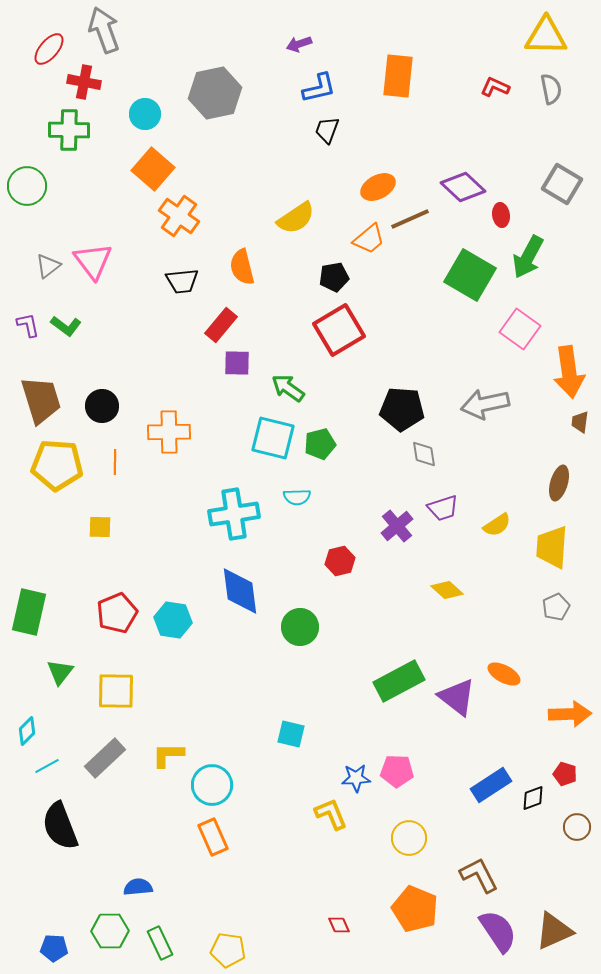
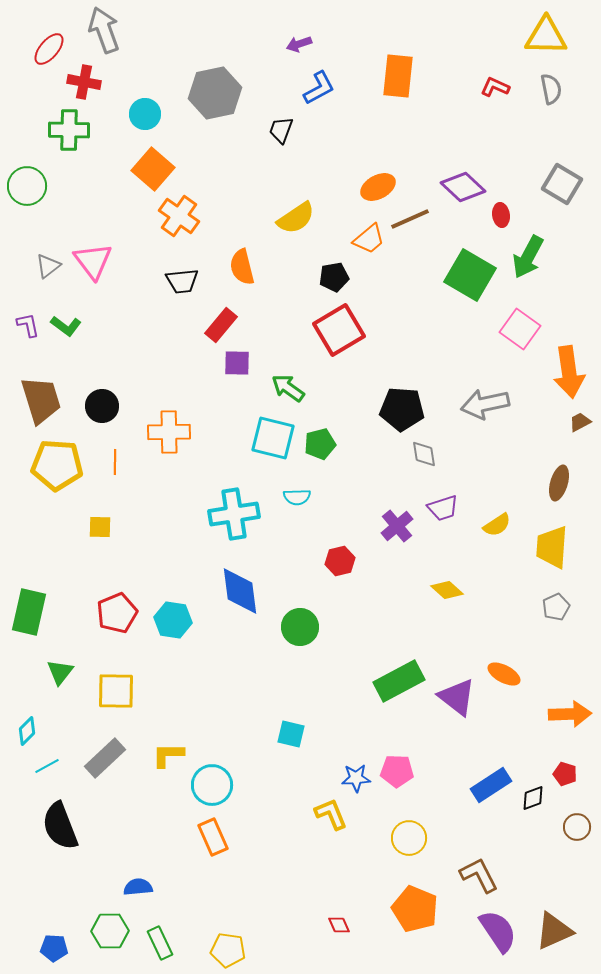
blue L-shape at (319, 88): rotated 15 degrees counterclockwise
black trapezoid at (327, 130): moved 46 px left
brown trapezoid at (580, 422): rotated 55 degrees clockwise
